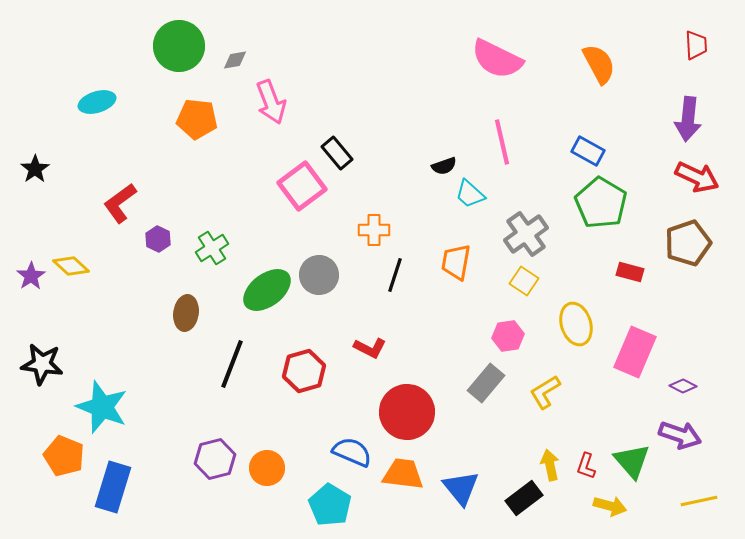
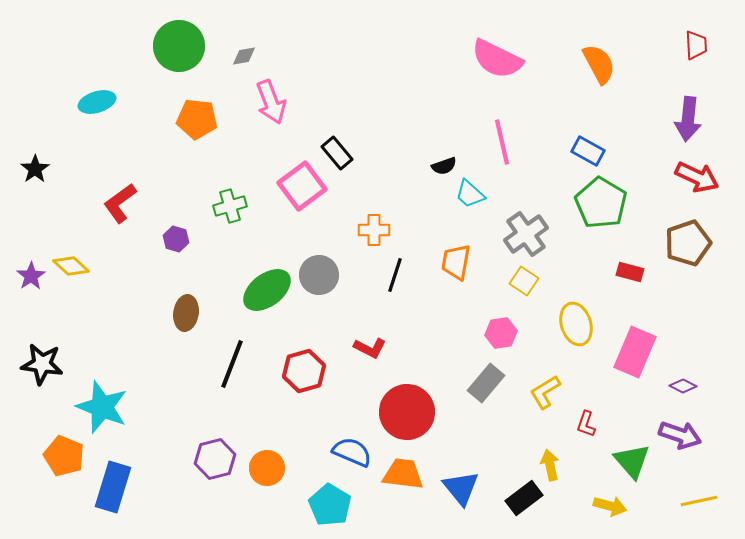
gray diamond at (235, 60): moved 9 px right, 4 px up
purple hexagon at (158, 239): moved 18 px right; rotated 10 degrees counterclockwise
green cross at (212, 248): moved 18 px right, 42 px up; rotated 16 degrees clockwise
pink hexagon at (508, 336): moved 7 px left, 3 px up
red L-shape at (586, 466): moved 42 px up
